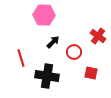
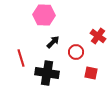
red circle: moved 2 px right
black cross: moved 3 px up
